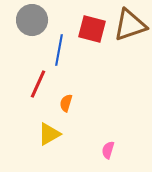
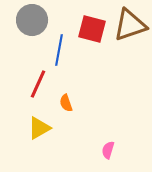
orange semicircle: rotated 36 degrees counterclockwise
yellow triangle: moved 10 px left, 6 px up
